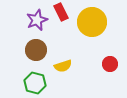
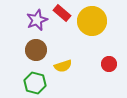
red rectangle: moved 1 px right, 1 px down; rotated 24 degrees counterclockwise
yellow circle: moved 1 px up
red circle: moved 1 px left
